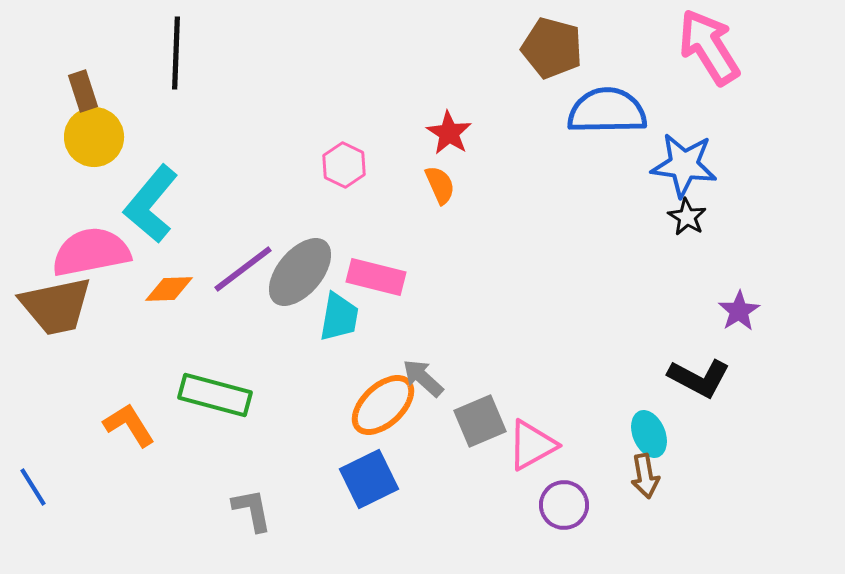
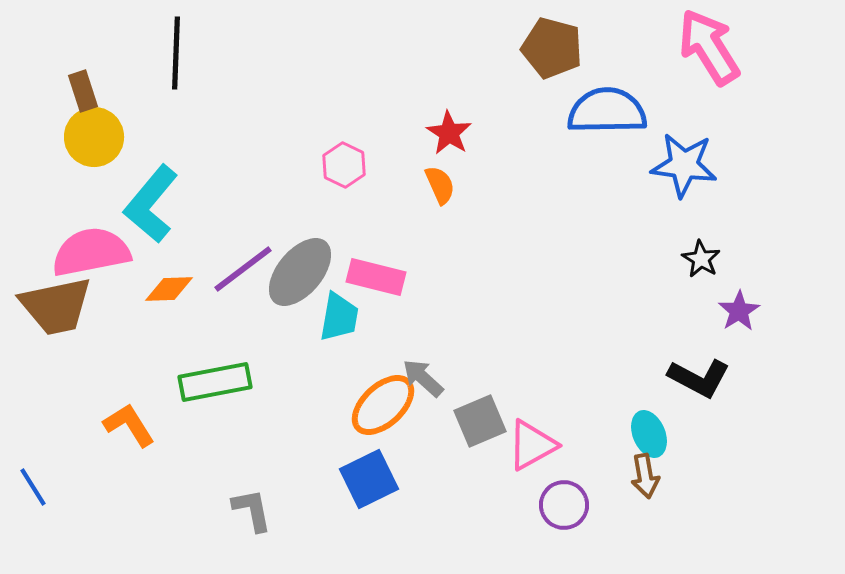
black star: moved 14 px right, 42 px down
green rectangle: moved 13 px up; rotated 26 degrees counterclockwise
